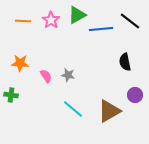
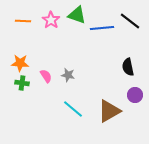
green triangle: rotated 48 degrees clockwise
blue line: moved 1 px right, 1 px up
black semicircle: moved 3 px right, 5 px down
green cross: moved 11 px right, 12 px up
